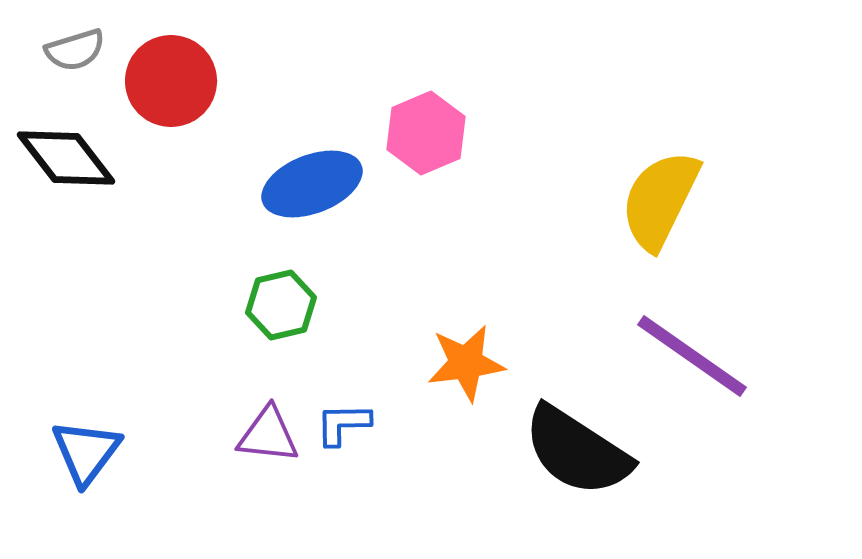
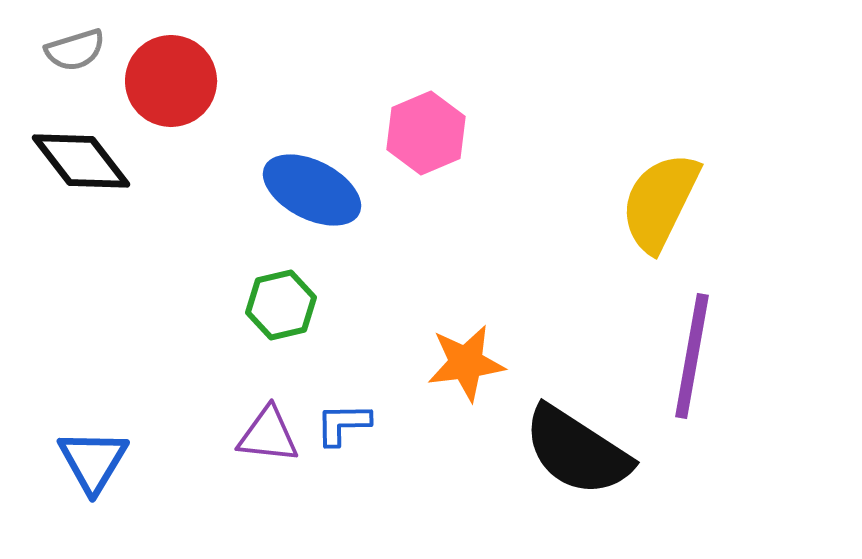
black diamond: moved 15 px right, 3 px down
blue ellipse: moved 6 px down; rotated 48 degrees clockwise
yellow semicircle: moved 2 px down
purple line: rotated 65 degrees clockwise
blue triangle: moved 7 px right, 9 px down; rotated 6 degrees counterclockwise
